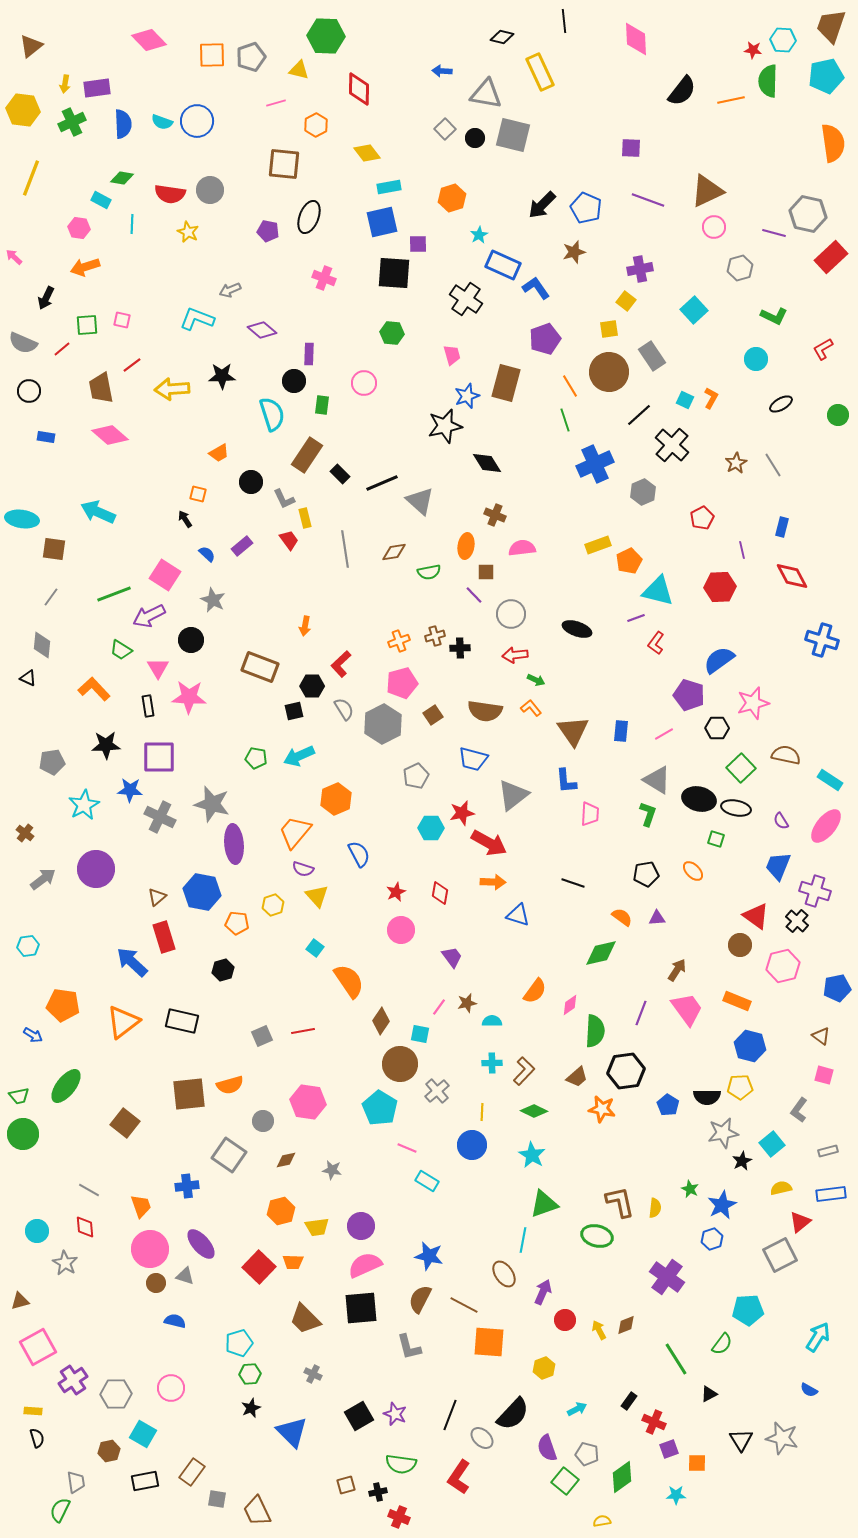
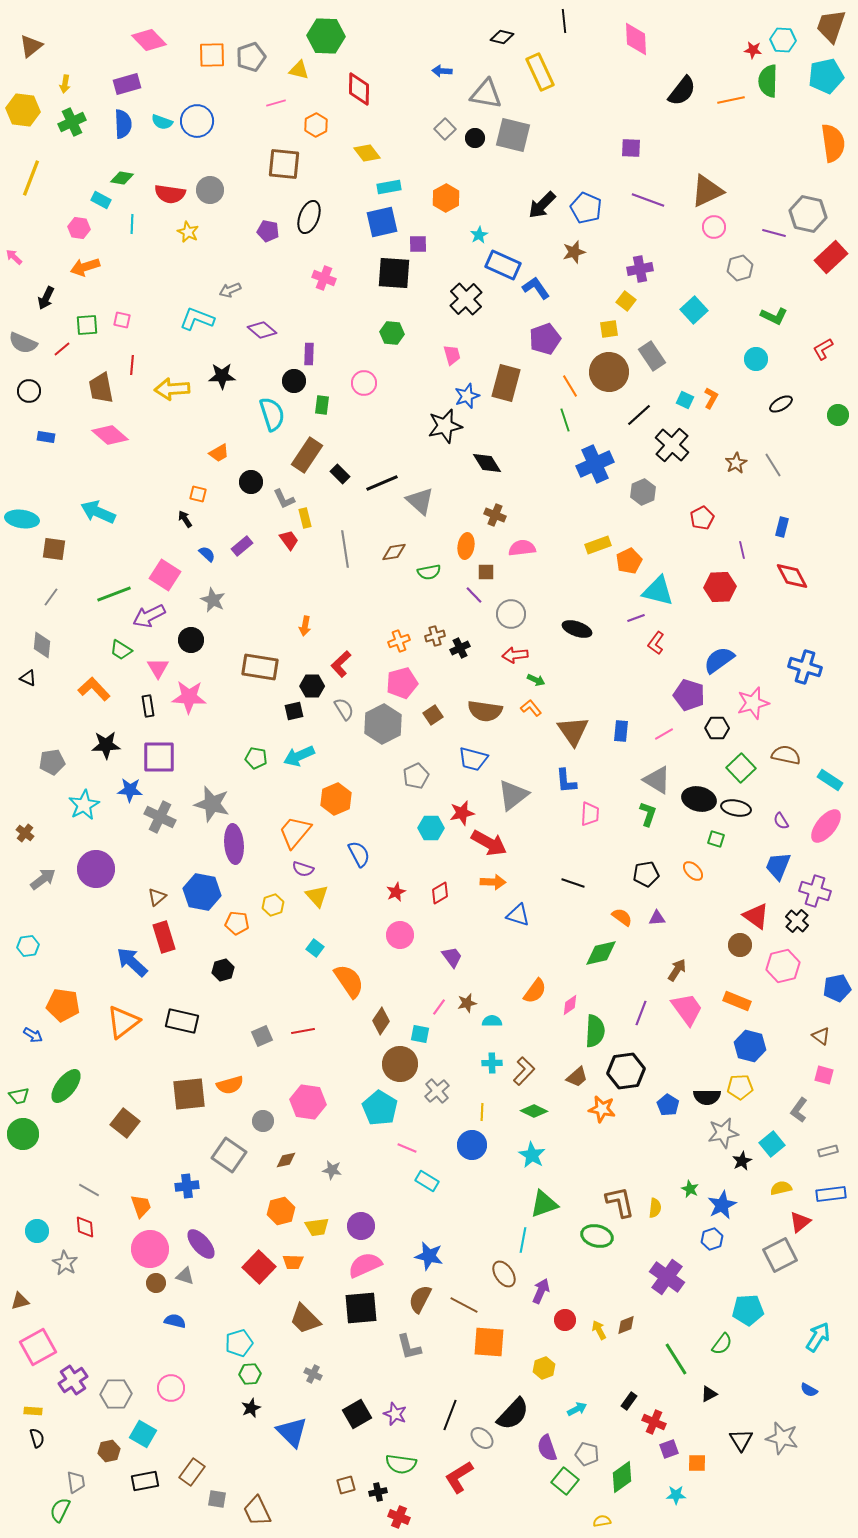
purple rectangle at (97, 88): moved 30 px right, 4 px up; rotated 8 degrees counterclockwise
orange hexagon at (452, 198): moved 6 px left; rotated 12 degrees counterclockwise
black cross at (466, 299): rotated 12 degrees clockwise
red line at (132, 365): rotated 48 degrees counterclockwise
blue cross at (822, 640): moved 17 px left, 27 px down
black cross at (460, 648): rotated 24 degrees counterclockwise
brown rectangle at (260, 667): rotated 12 degrees counterclockwise
red diamond at (440, 893): rotated 50 degrees clockwise
pink circle at (401, 930): moved 1 px left, 5 px down
purple arrow at (543, 1292): moved 2 px left, 1 px up
black square at (359, 1416): moved 2 px left, 2 px up
red L-shape at (459, 1477): rotated 24 degrees clockwise
